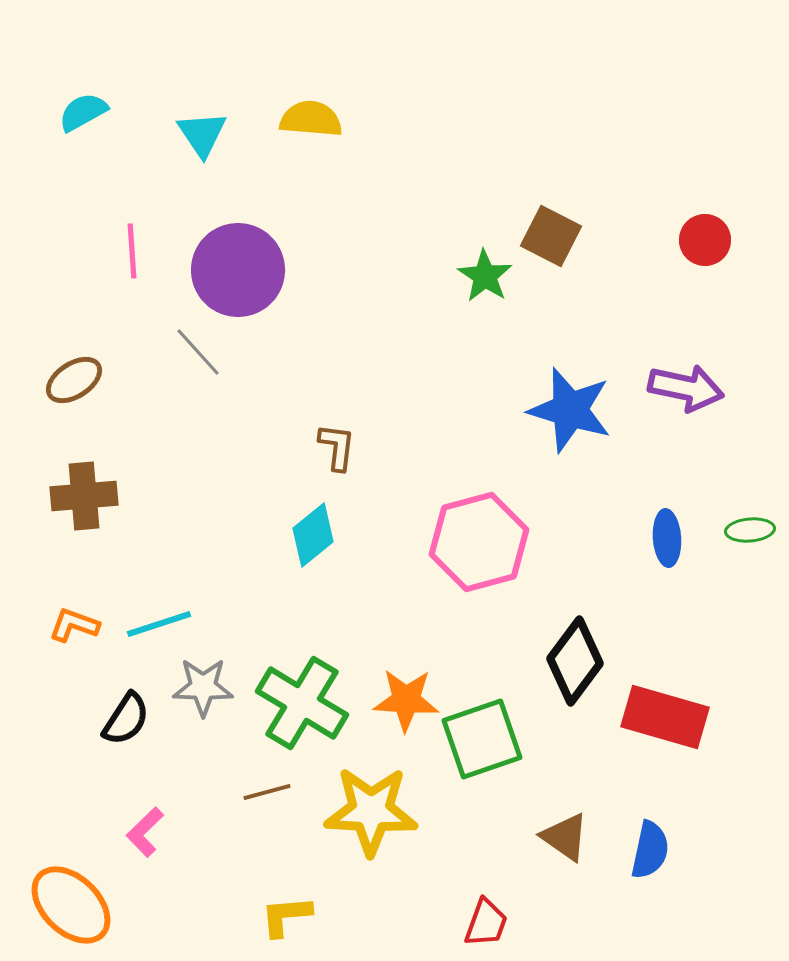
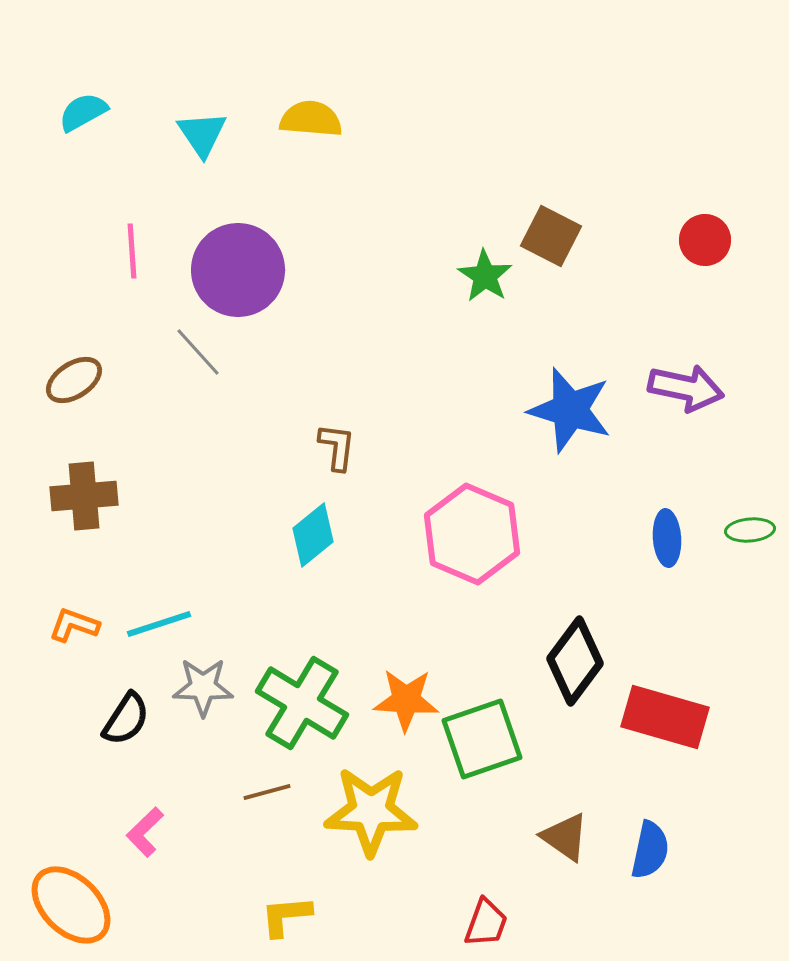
pink hexagon: moved 7 px left, 8 px up; rotated 22 degrees counterclockwise
